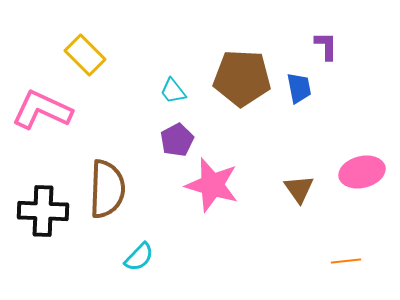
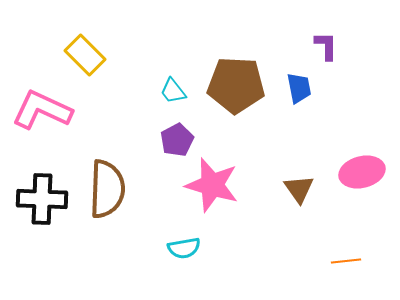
brown pentagon: moved 6 px left, 7 px down
black cross: moved 1 px left, 12 px up
cyan semicircle: moved 45 px right, 9 px up; rotated 36 degrees clockwise
